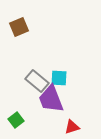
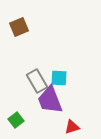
gray rectangle: rotated 20 degrees clockwise
purple trapezoid: moved 1 px left, 1 px down
